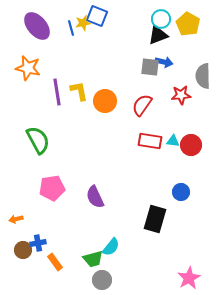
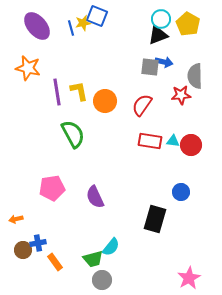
gray semicircle: moved 8 px left
green semicircle: moved 35 px right, 6 px up
